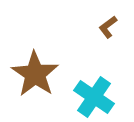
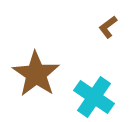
brown star: moved 1 px right
